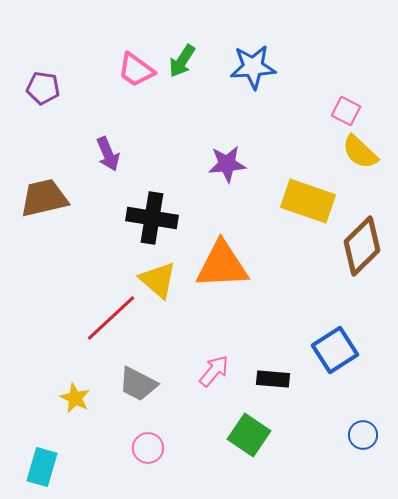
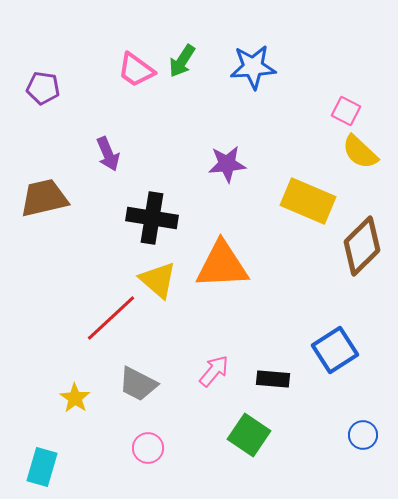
yellow rectangle: rotated 4 degrees clockwise
yellow star: rotated 8 degrees clockwise
